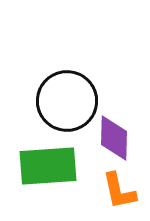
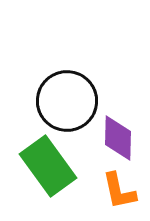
purple diamond: moved 4 px right
green rectangle: rotated 58 degrees clockwise
